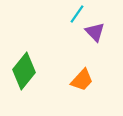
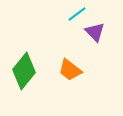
cyan line: rotated 18 degrees clockwise
orange trapezoid: moved 12 px left, 10 px up; rotated 85 degrees clockwise
